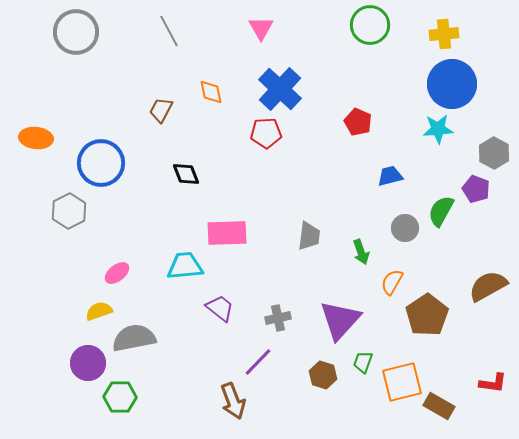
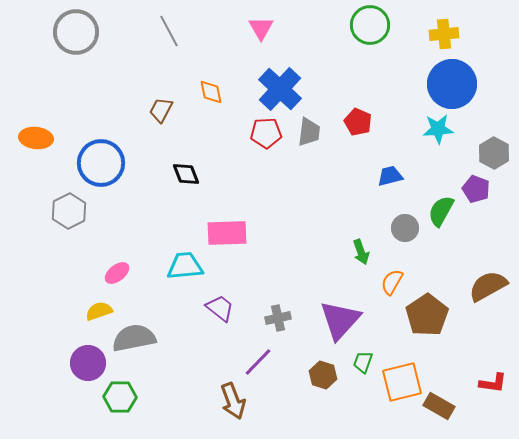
gray trapezoid at (309, 236): moved 104 px up
